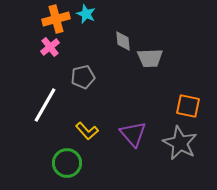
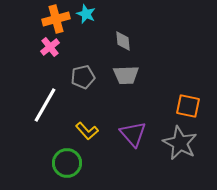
gray trapezoid: moved 24 px left, 17 px down
